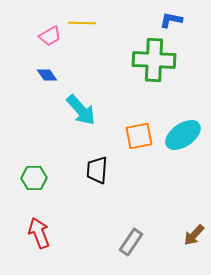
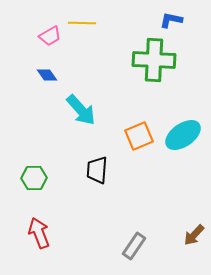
orange square: rotated 12 degrees counterclockwise
gray rectangle: moved 3 px right, 4 px down
